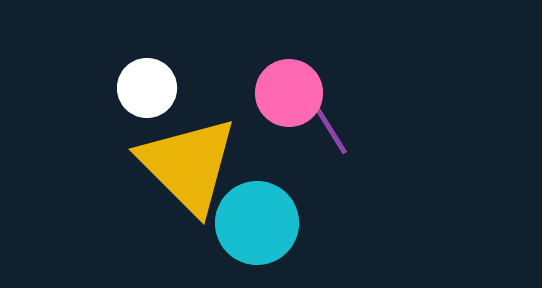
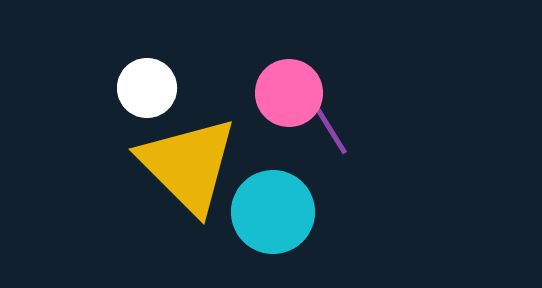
cyan circle: moved 16 px right, 11 px up
